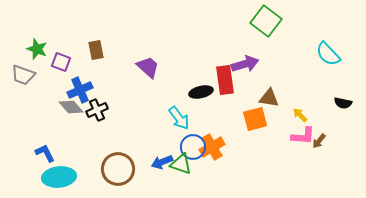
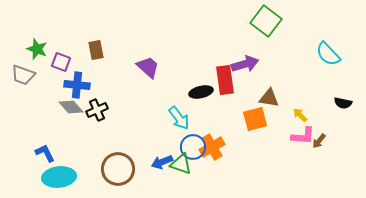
blue cross: moved 3 px left, 5 px up; rotated 30 degrees clockwise
